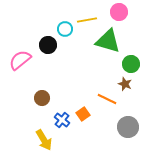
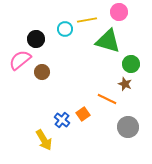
black circle: moved 12 px left, 6 px up
brown circle: moved 26 px up
